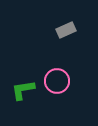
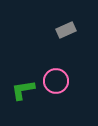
pink circle: moved 1 px left
